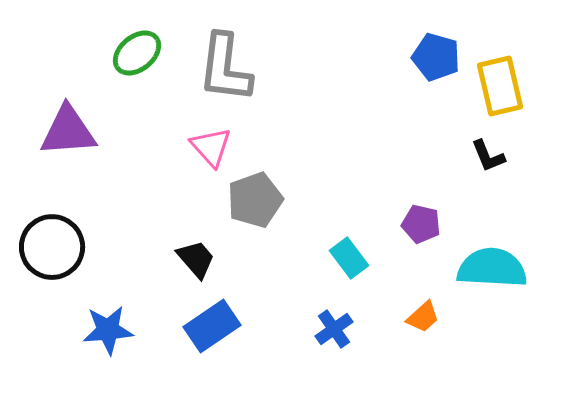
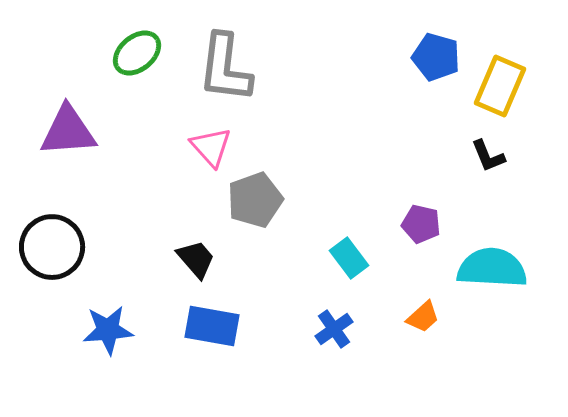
yellow rectangle: rotated 36 degrees clockwise
blue rectangle: rotated 44 degrees clockwise
